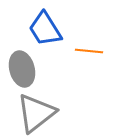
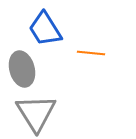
orange line: moved 2 px right, 2 px down
gray triangle: rotated 24 degrees counterclockwise
